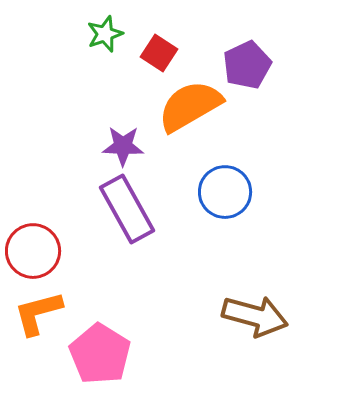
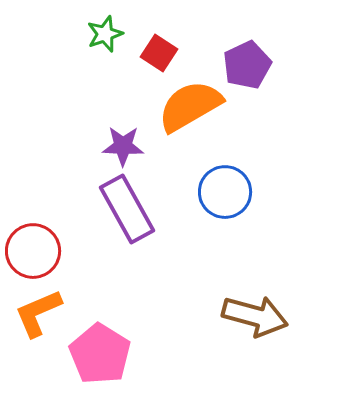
orange L-shape: rotated 8 degrees counterclockwise
